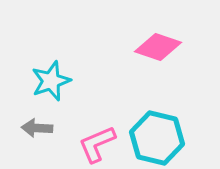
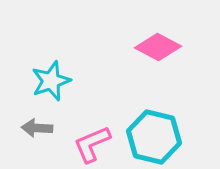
pink diamond: rotated 9 degrees clockwise
cyan hexagon: moved 3 px left, 1 px up
pink L-shape: moved 5 px left
